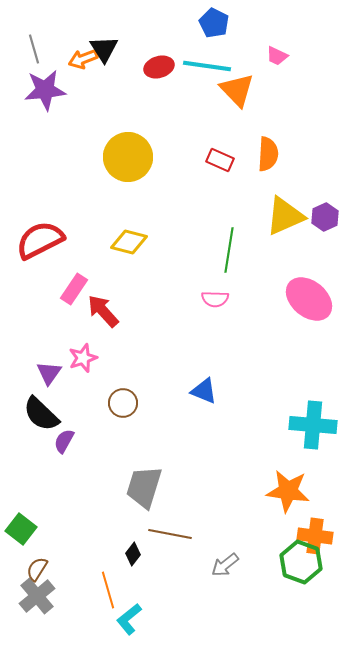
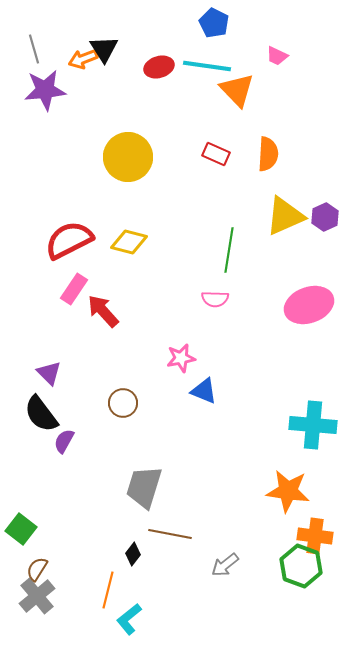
red rectangle: moved 4 px left, 6 px up
red semicircle: moved 29 px right
pink ellipse: moved 6 px down; rotated 60 degrees counterclockwise
pink star: moved 98 px right; rotated 8 degrees clockwise
purple triangle: rotated 20 degrees counterclockwise
black semicircle: rotated 9 degrees clockwise
green hexagon: moved 4 px down
orange line: rotated 30 degrees clockwise
